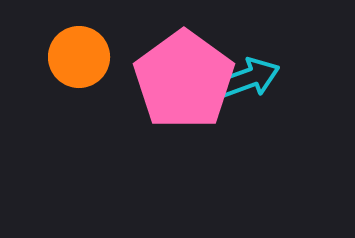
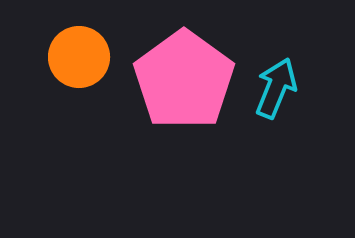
cyan arrow: moved 27 px right, 10 px down; rotated 48 degrees counterclockwise
